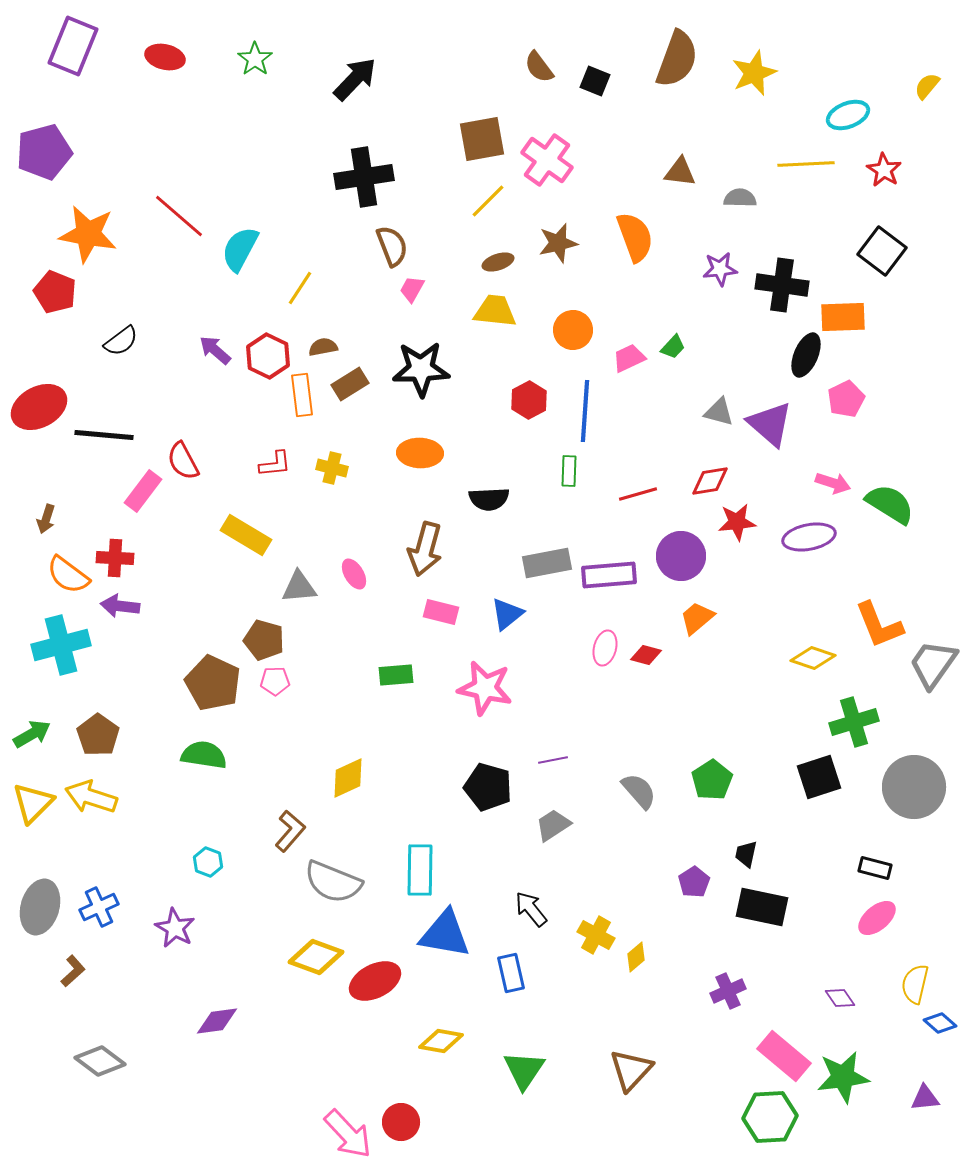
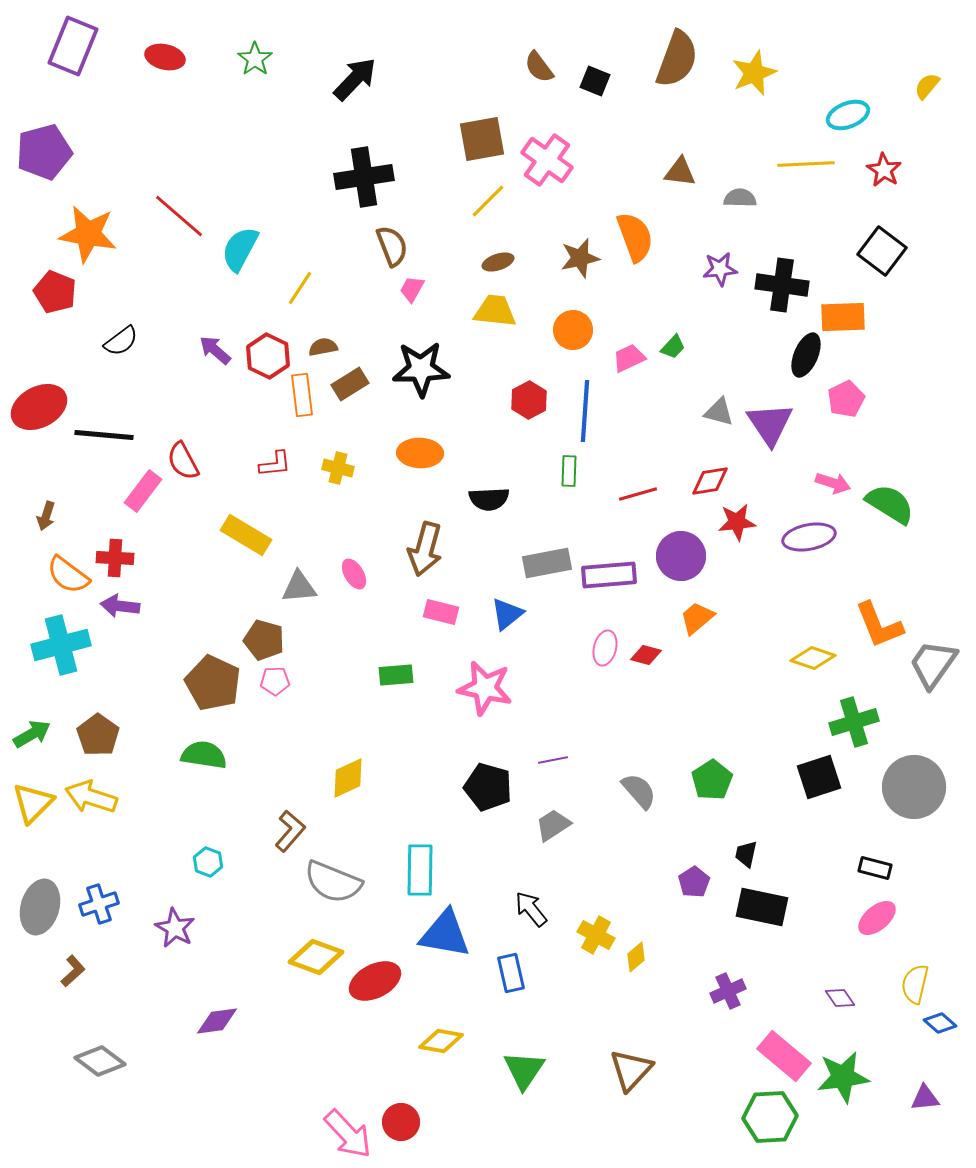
brown star at (558, 243): moved 22 px right, 15 px down
purple triangle at (770, 424): rotated 15 degrees clockwise
yellow cross at (332, 468): moved 6 px right
brown arrow at (46, 519): moved 3 px up
blue cross at (99, 907): moved 3 px up; rotated 6 degrees clockwise
